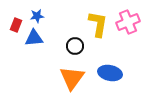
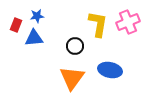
blue ellipse: moved 3 px up
